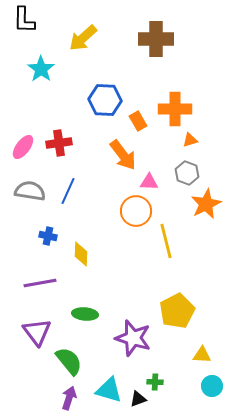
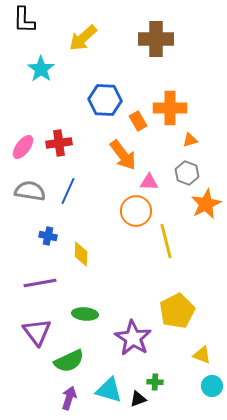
orange cross: moved 5 px left, 1 px up
purple star: rotated 15 degrees clockwise
yellow triangle: rotated 18 degrees clockwise
green semicircle: rotated 104 degrees clockwise
